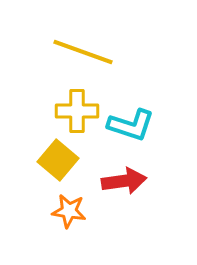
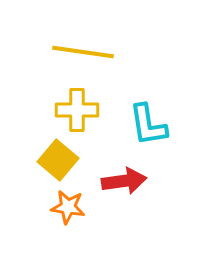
yellow line: rotated 12 degrees counterclockwise
yellow cross: moved 1 px up
cyan L-shape: moved 17 px right; rotated 63 degrees clockwise
orange star: moved 1 px left, 4 px up
